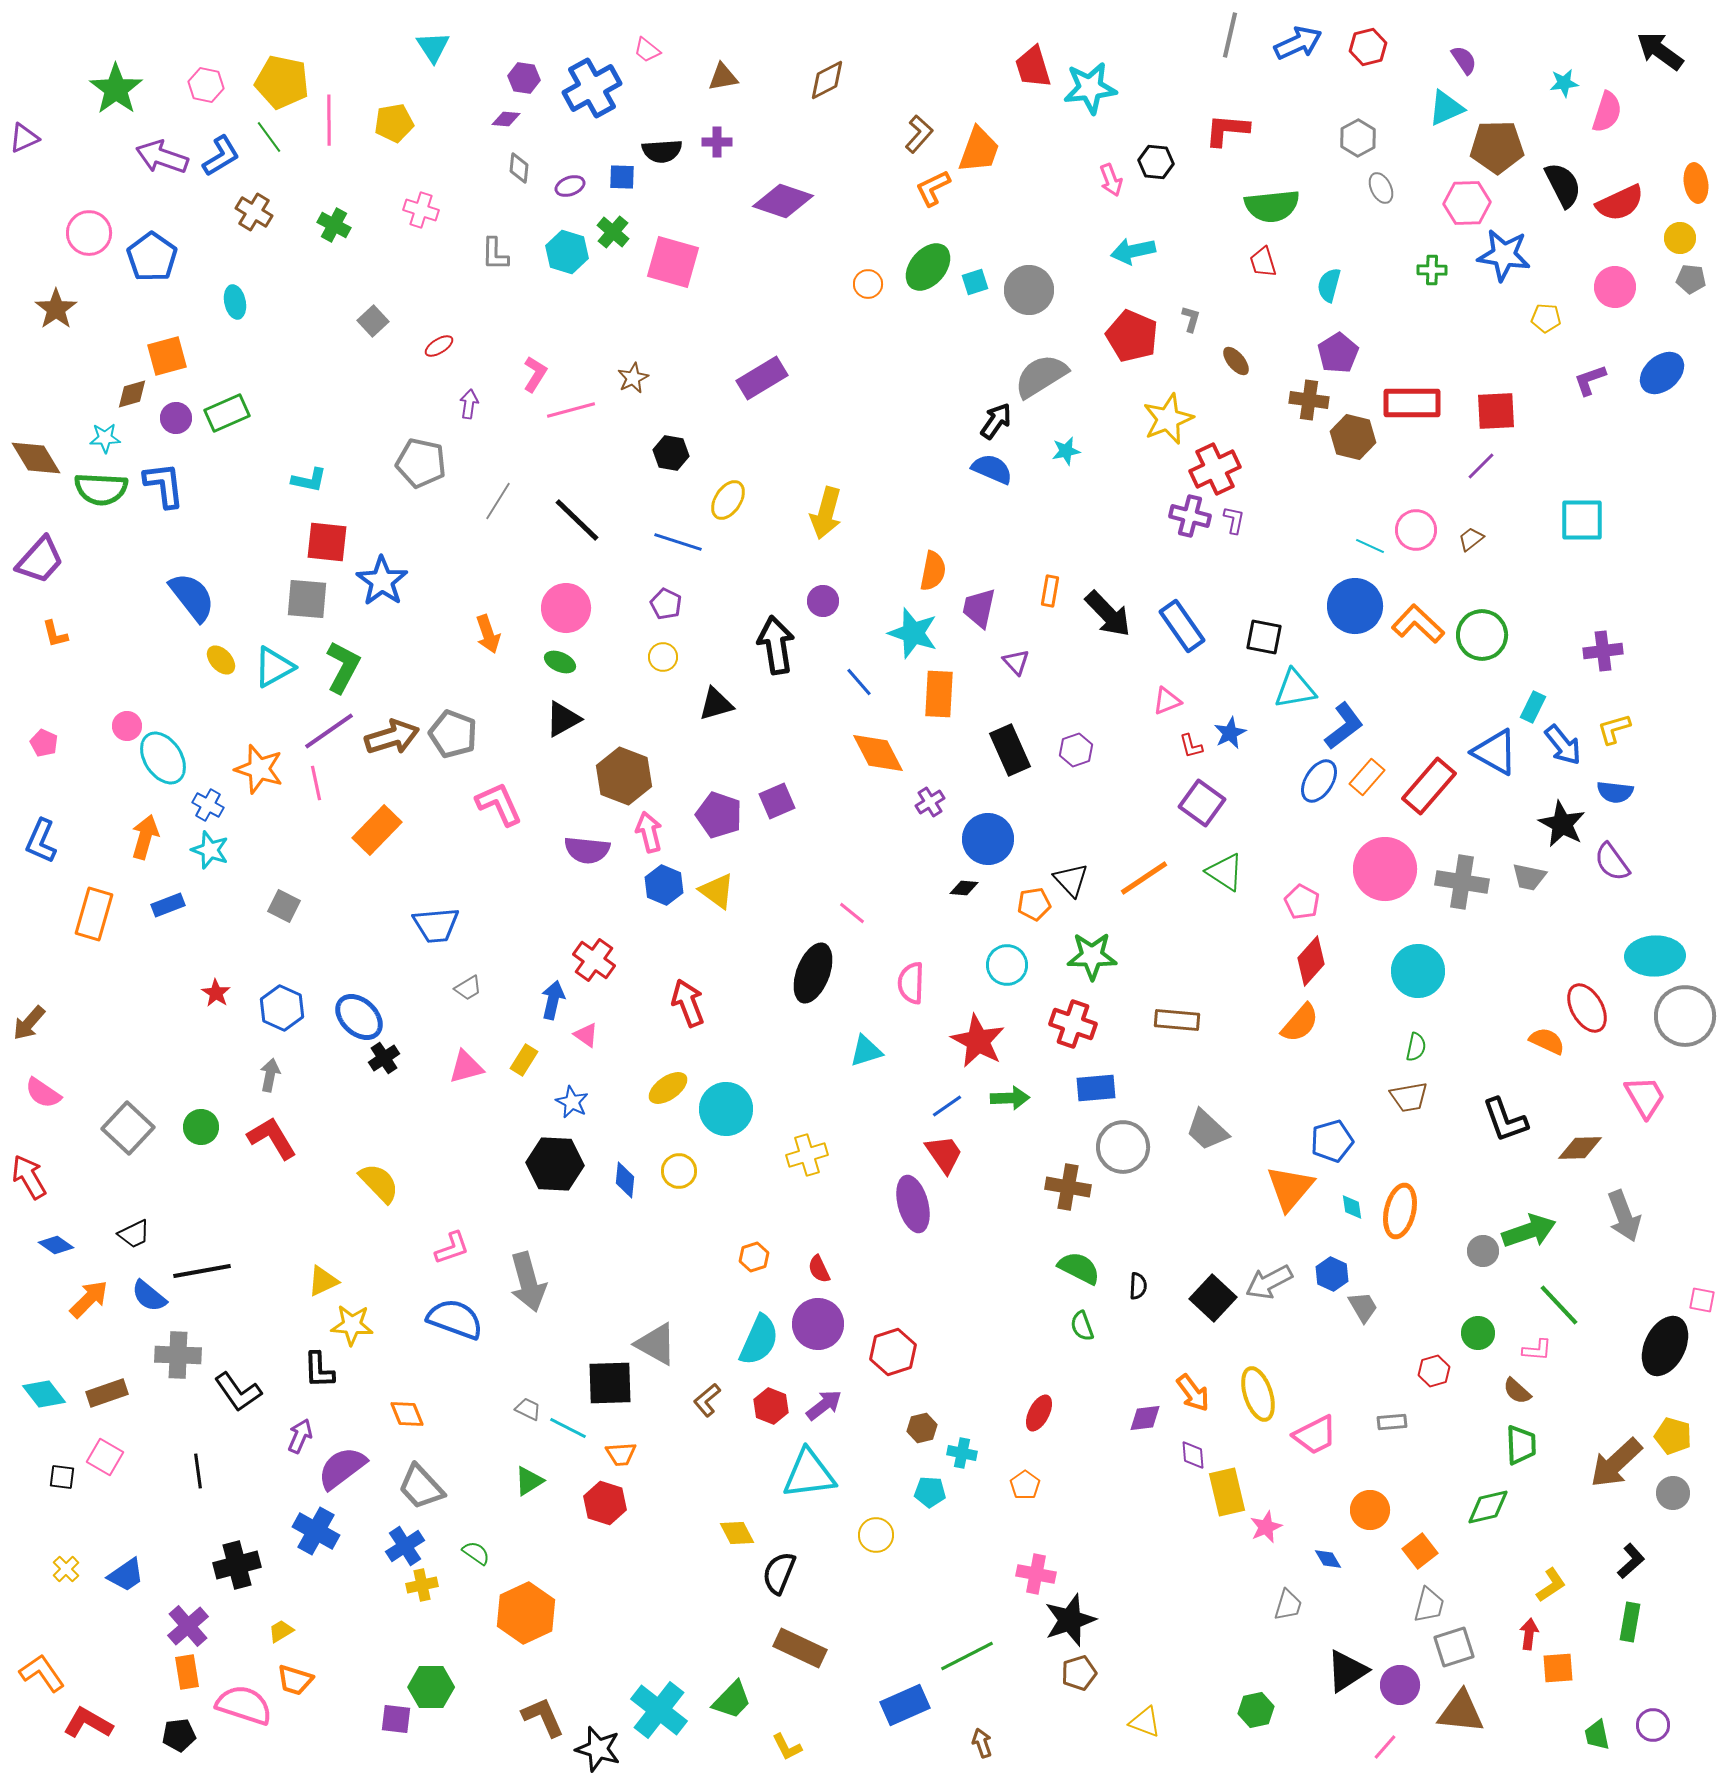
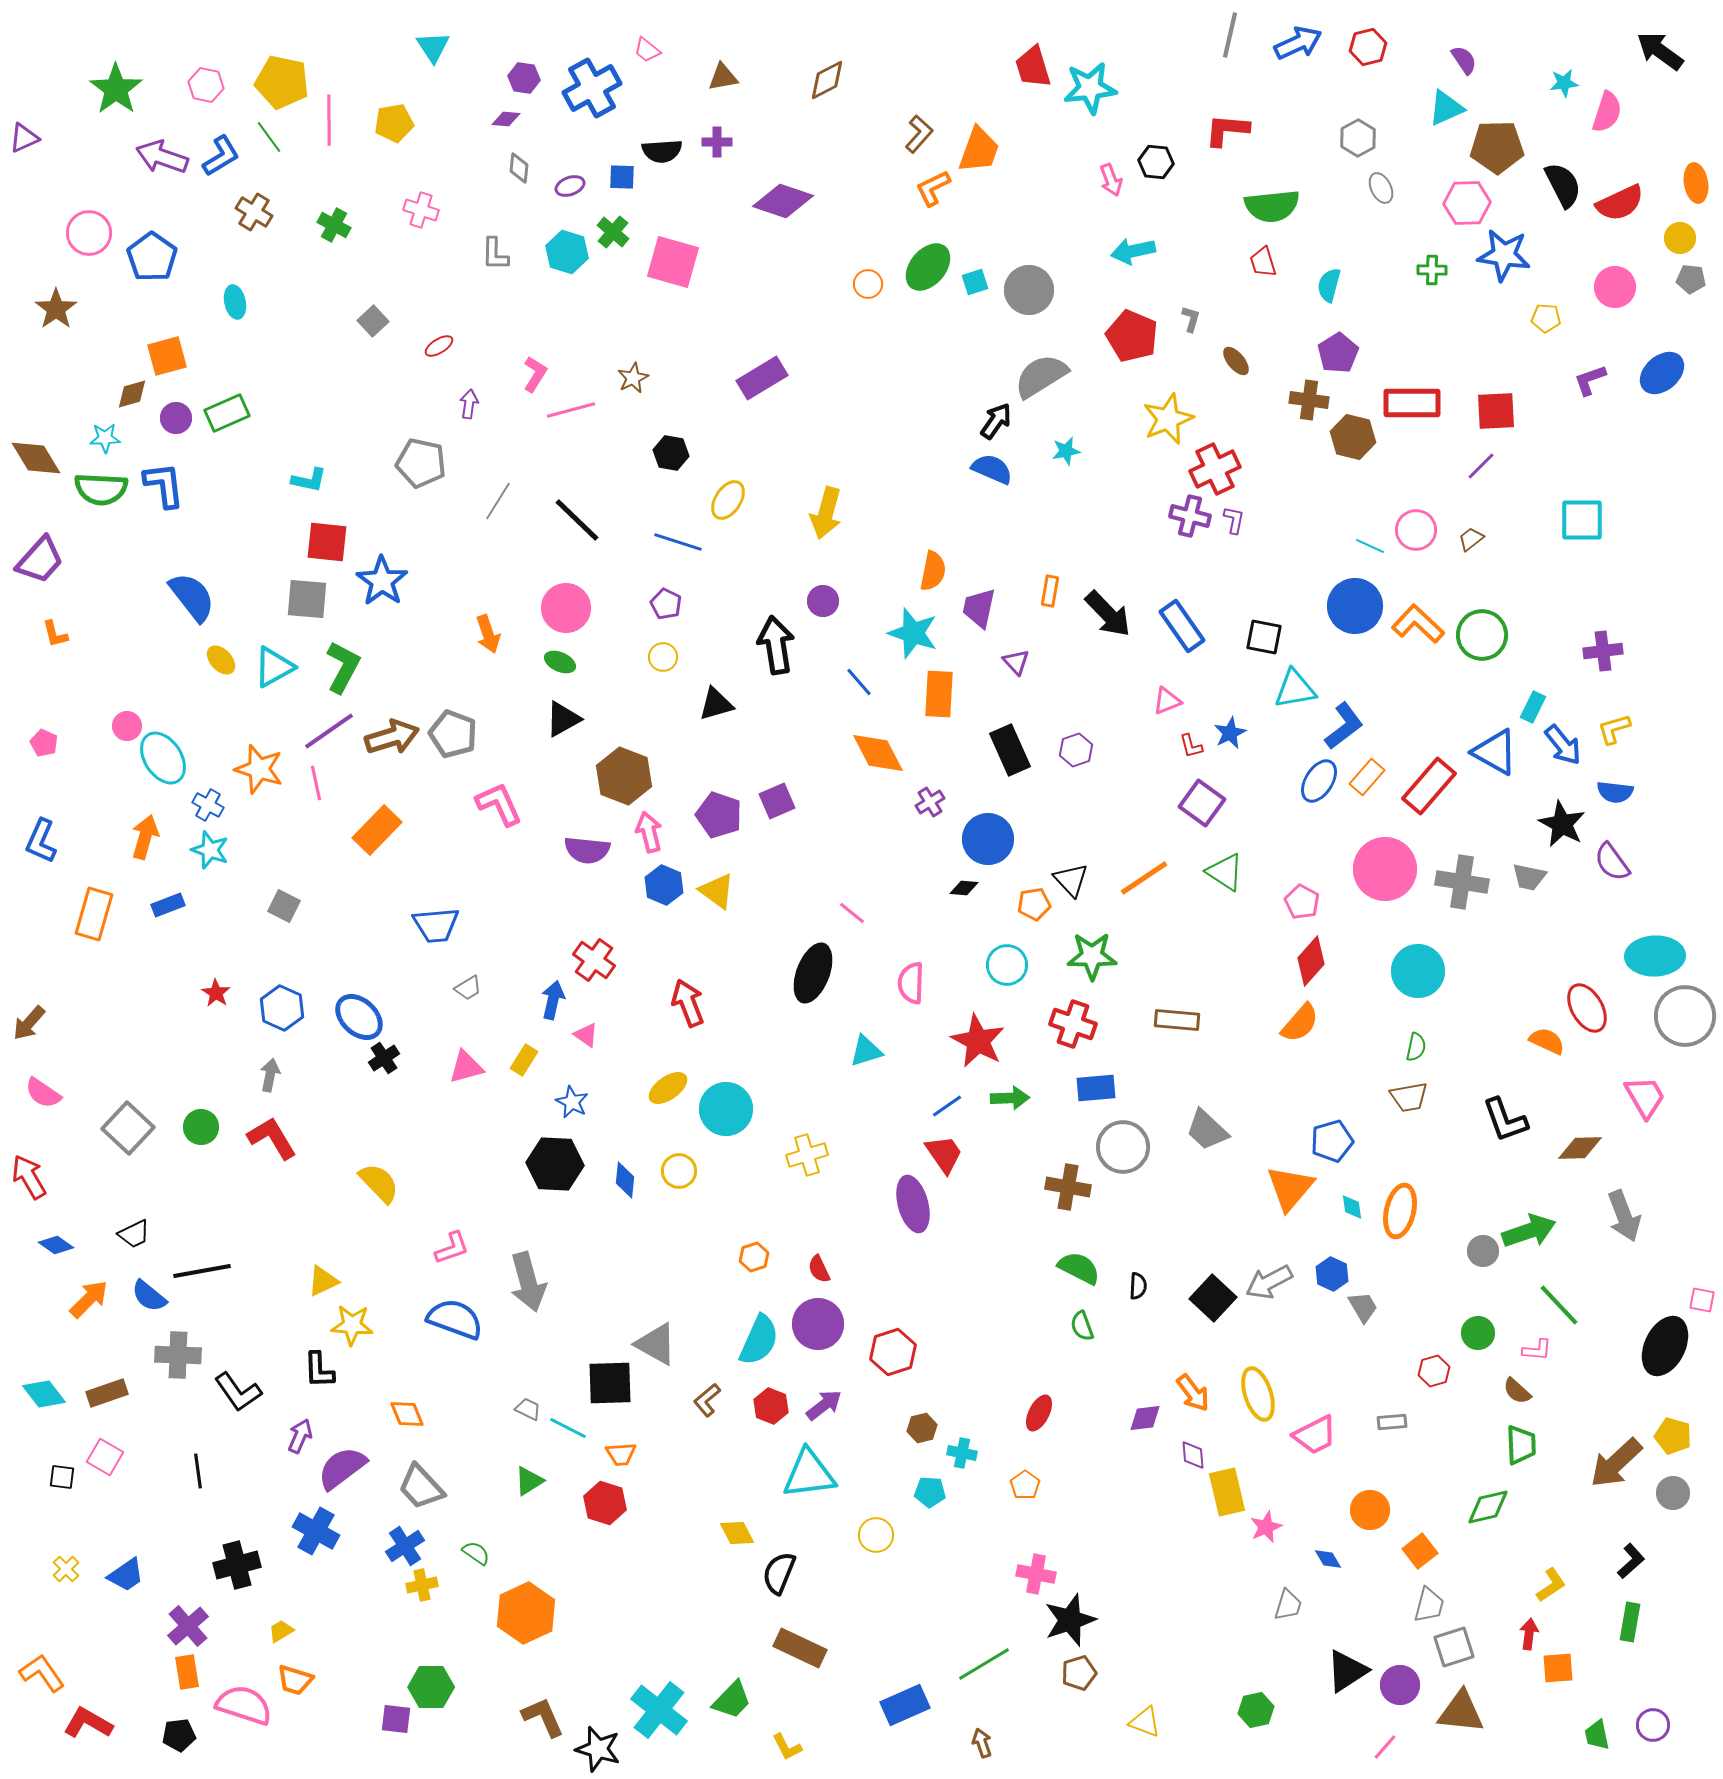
green line at (967, 1656): moved 17 px right, 8 px down; rotated 4 degrees counterclockwise
